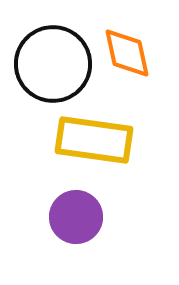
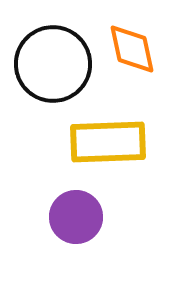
orange diamond: moved 5 px right, 4 px up
yellow rectangle: moved 14 px right, 2 px down; rotated 10 degrees counterclockwise
